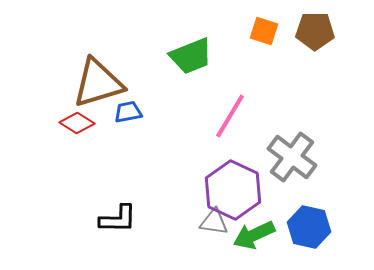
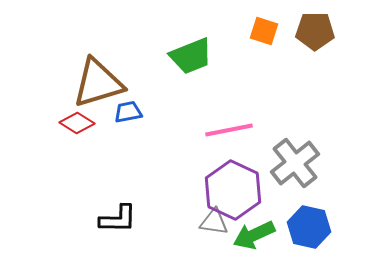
pink line: moved 1 px left, 14 px down; rotated 48 degrees clockwise
gray cross: moved 3 px right, 6 px down; rotated 15 degrees clockwise
